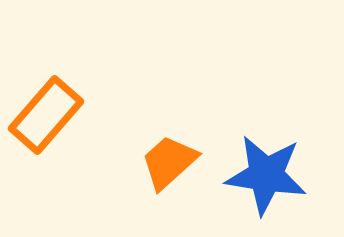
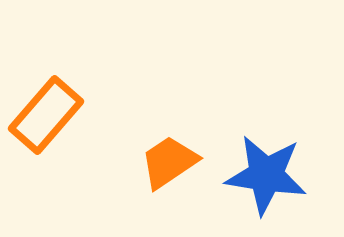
orange trapezoid: rotated 8 degrees clockwise
